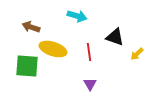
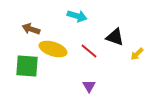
brown arrow: moved 2 px down
red line: moved 1 px up; rotated 42 degrees counterclockwise
purple triangle: moved 1 px left, 2 px down
